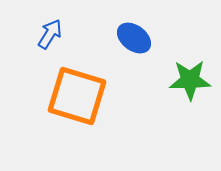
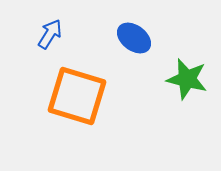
green star: moved 3 px left, 1 px up; rotated 15 degrees clockwise
